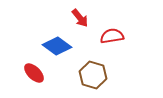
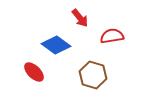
blue diamond: moved 1 px left, 1 px up
red ellipse: moved 1 px up
